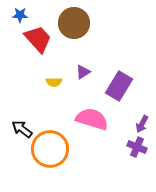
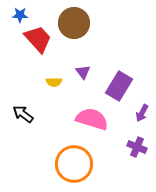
purple triangle: rotated 35 degrees counterclockwise
purple arrow: moved 11 px up
black arrow: moved 1 px right, 15 px up
orange circle: moved 24 px right, 15 px down
